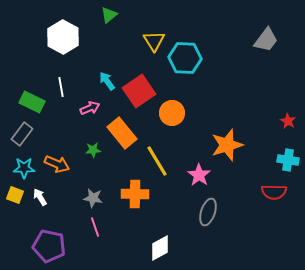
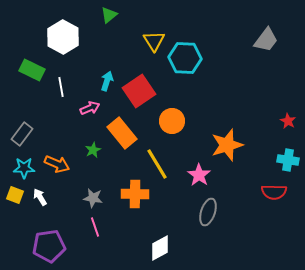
cyan arrow: rotated 54 degrees clockwise
green rectangle: moved 32 px up
orange circle: moved 8 px down
green star: rotated 21 degrees counterclockwise
yellow line: moved 3 px down
purple pentagon: rotated 20 degrees counterclockwise
